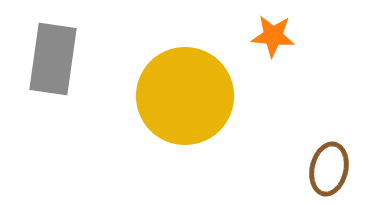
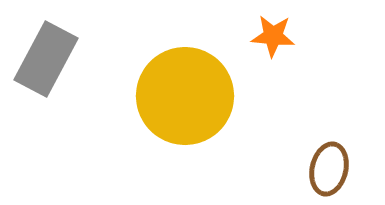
gray rectangle: moved 7 px left; rotated 20 degrees clockwise
